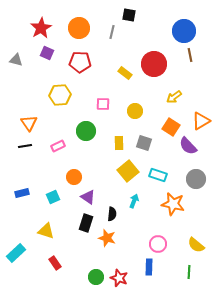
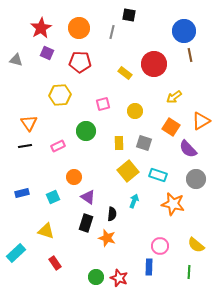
pink square at (103, 104): rotated 16 degrees counterclockwise
purple semicircle at (188, 146): moved 3 px down
pink circle at (158, 244): moved 2 px right, 2 px down
